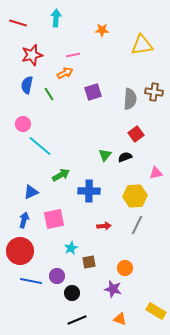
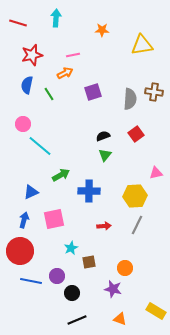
black semicircle: moved 22 px left, 21 px up
